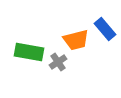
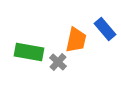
orange trapezoid: rotated 64 degrees counterclockwise
gray cross: rotated 12 degrees counterclockwise
